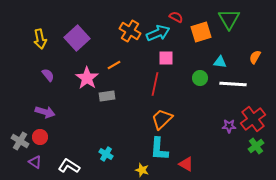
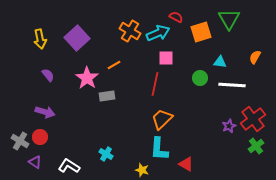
white line: moved 1 px left, 1 px down
purple star: rotated 24 degrees counterclockwise
